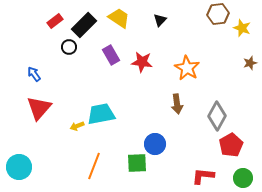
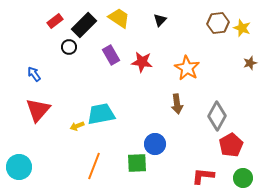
brown hexagon: moved 9 px down
red triangle: moved 1 px left, 2 px down
